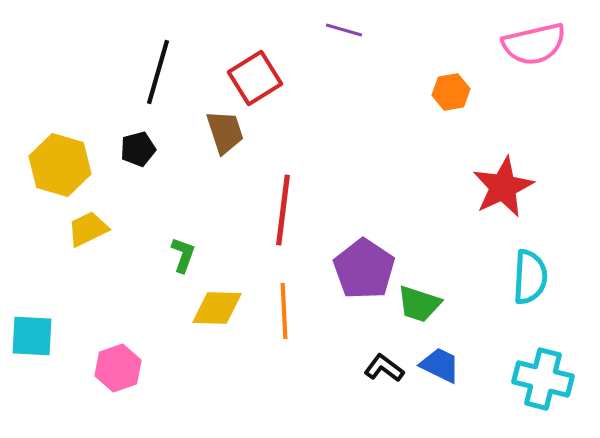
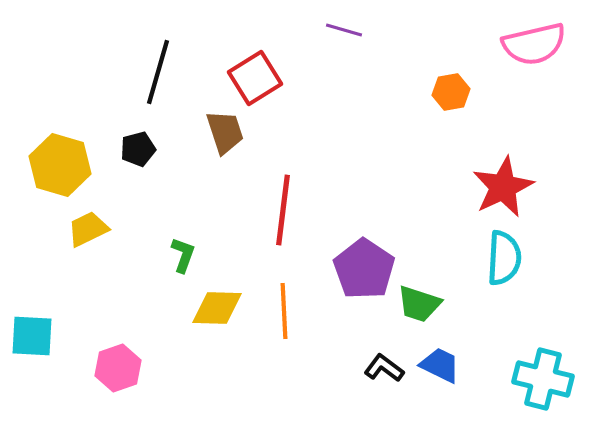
cyan semicircle: moved 26 px left, 19 px up
